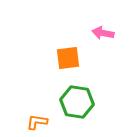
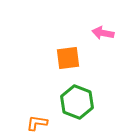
green hexagon: rotated 12 degrees clockwise
orange L-shape: moved 1 px down
